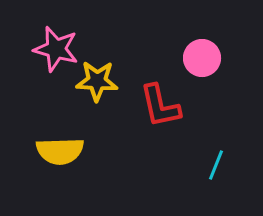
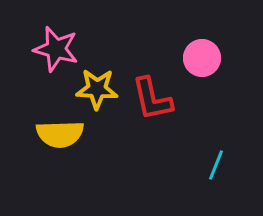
yellow star: moved 8 px down
red L-shape: moved 8 px left, 7 px up
yellow semicircle: moved 17 px up
